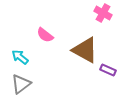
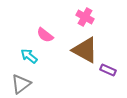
pink cross: moved 18 px left, 4 px down
cyan arrow: moved 9 px right, 1 px up
